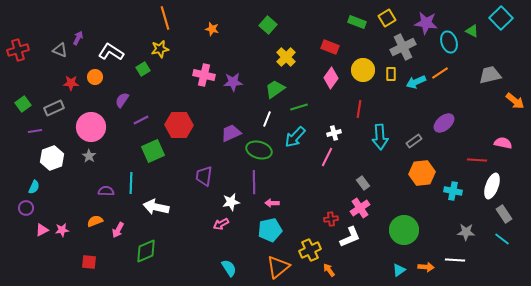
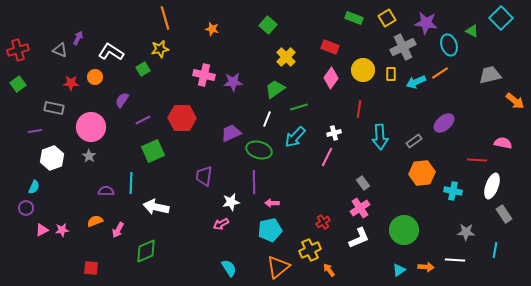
green rectangle at (357, 22): moved 3 px left, 4 px up
cyan ellipse at (449, 42): moved 3 px down
green square at (23, 104): moved 5 px left, 20 px up
gray rectangle at (54, 108): rotated 36 degrees clockwise
purple line at (141, 120): moved 2 px right
red hexagon at (179, 125): moved 3 px right, 7 px up
red cross at (331, 219): moved 8 px left, 3 px down; rotated 24 degrees counterclockwise
white L-shape at (350, 237): moved 9 px right, 1 px down
cyan line at (502, 239): moved 7 px left, 11 px down; rotated 63 degrees clockwise
red square at (89, 262): moved 2 px right, 6 px down
